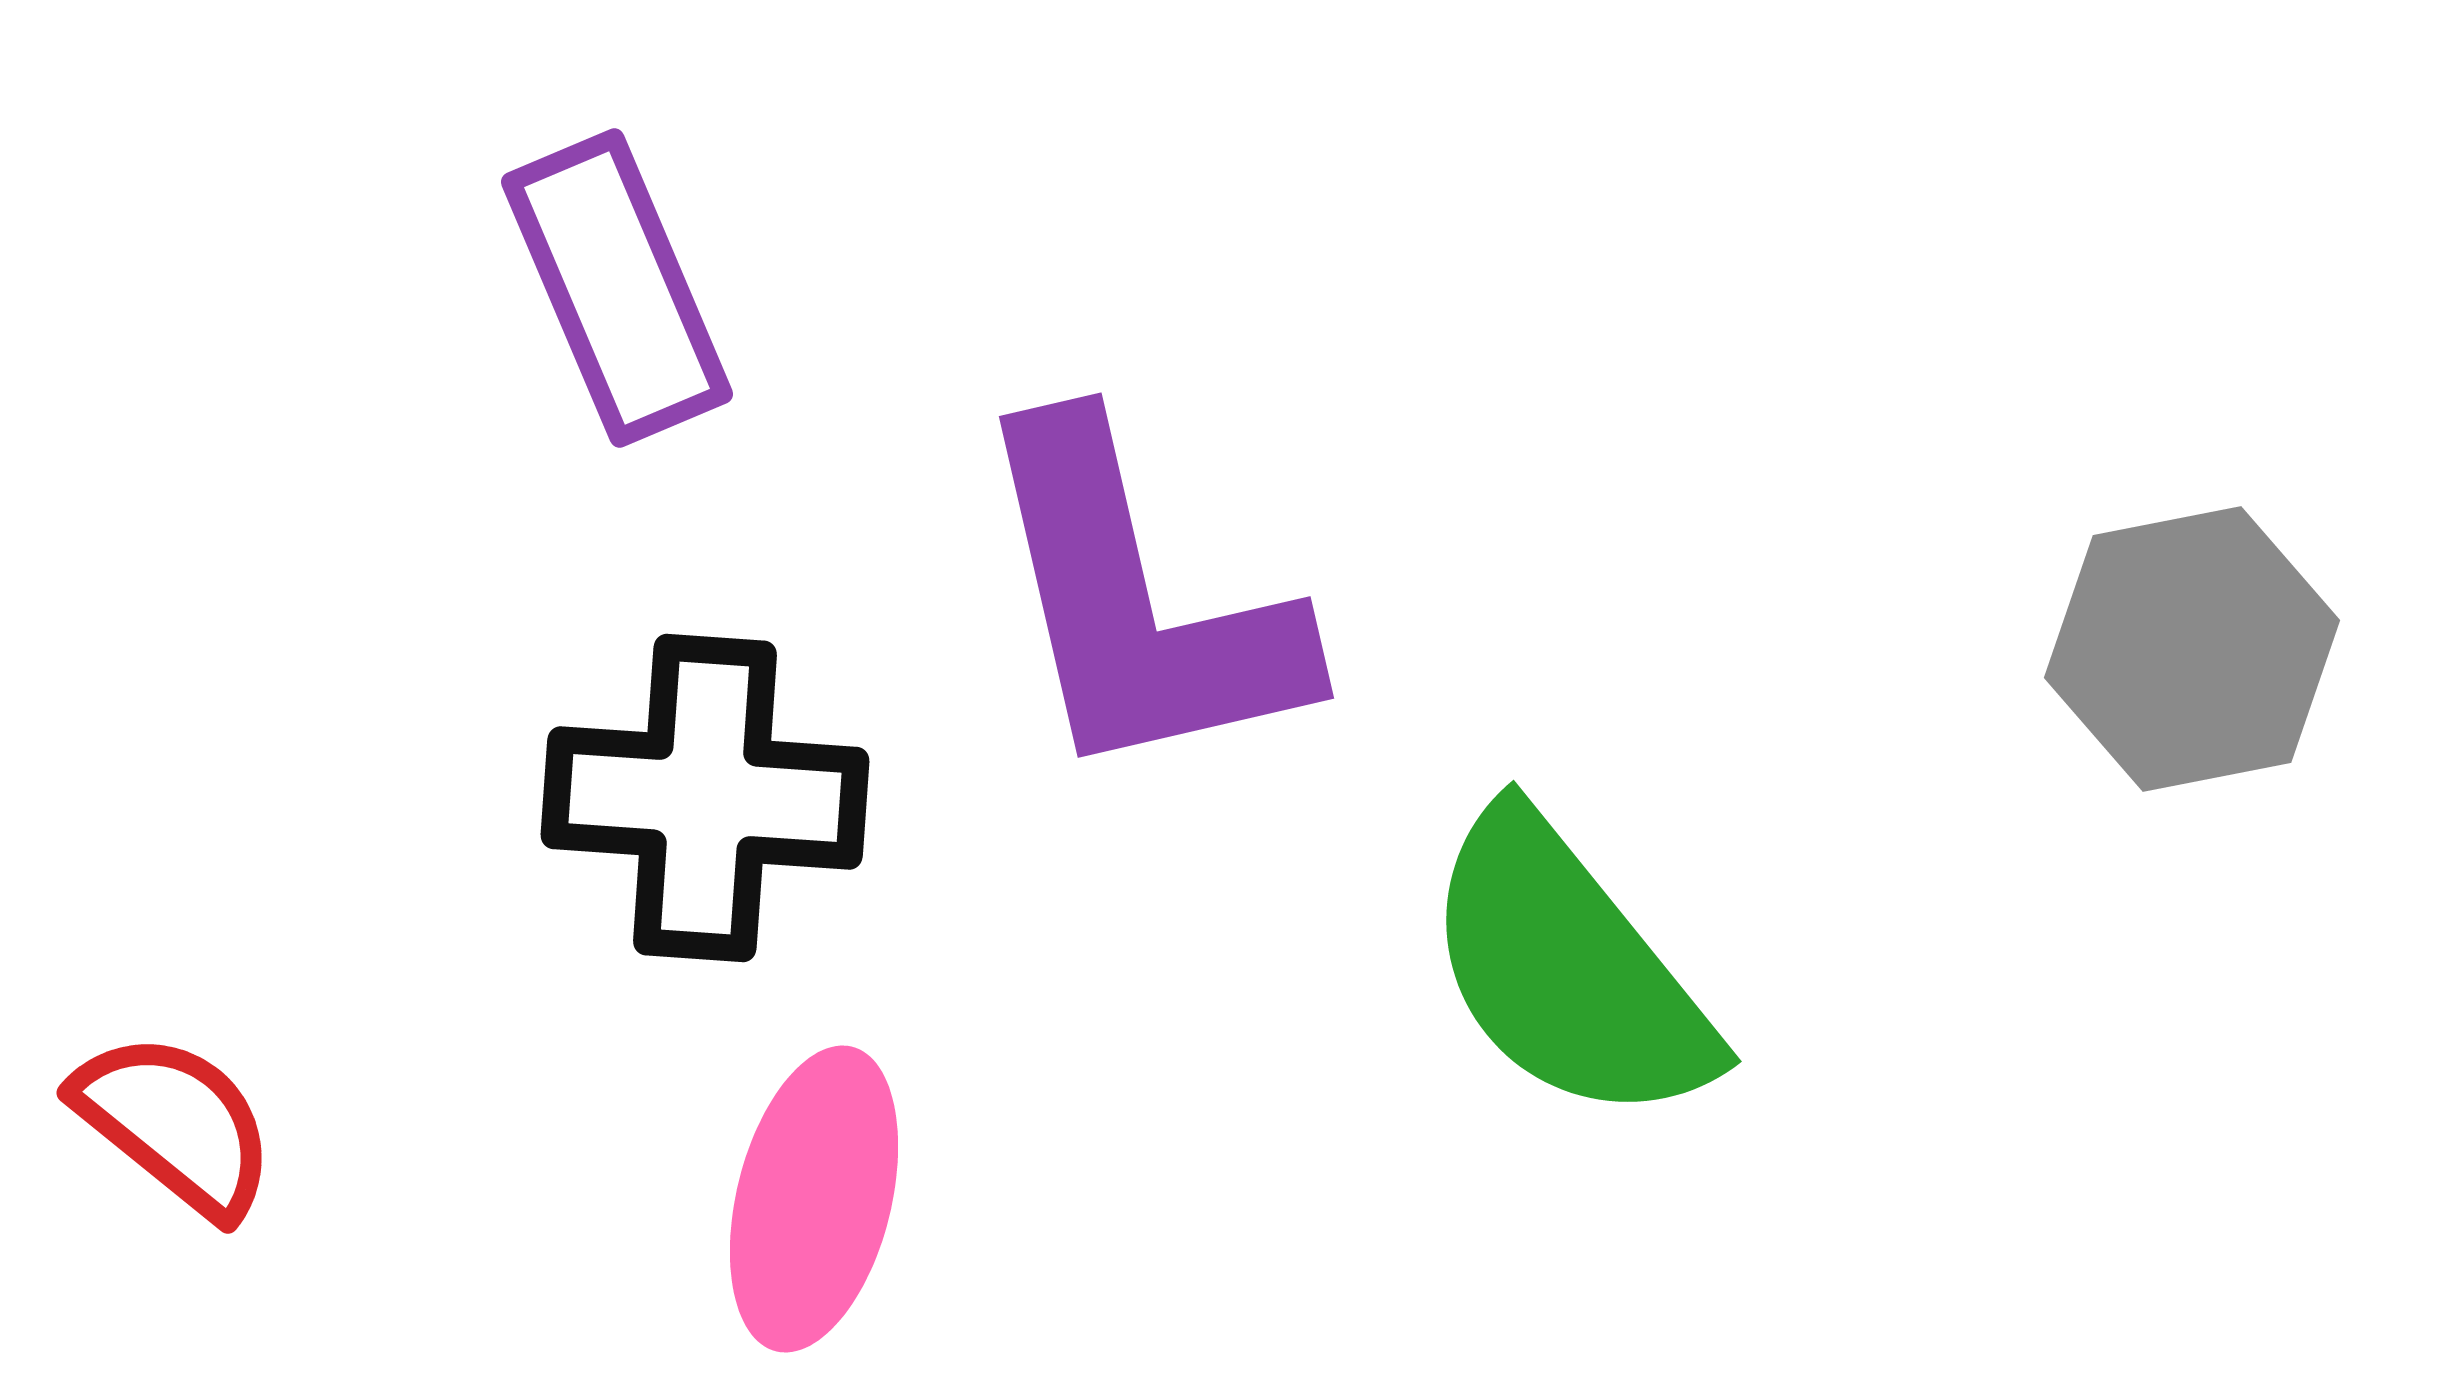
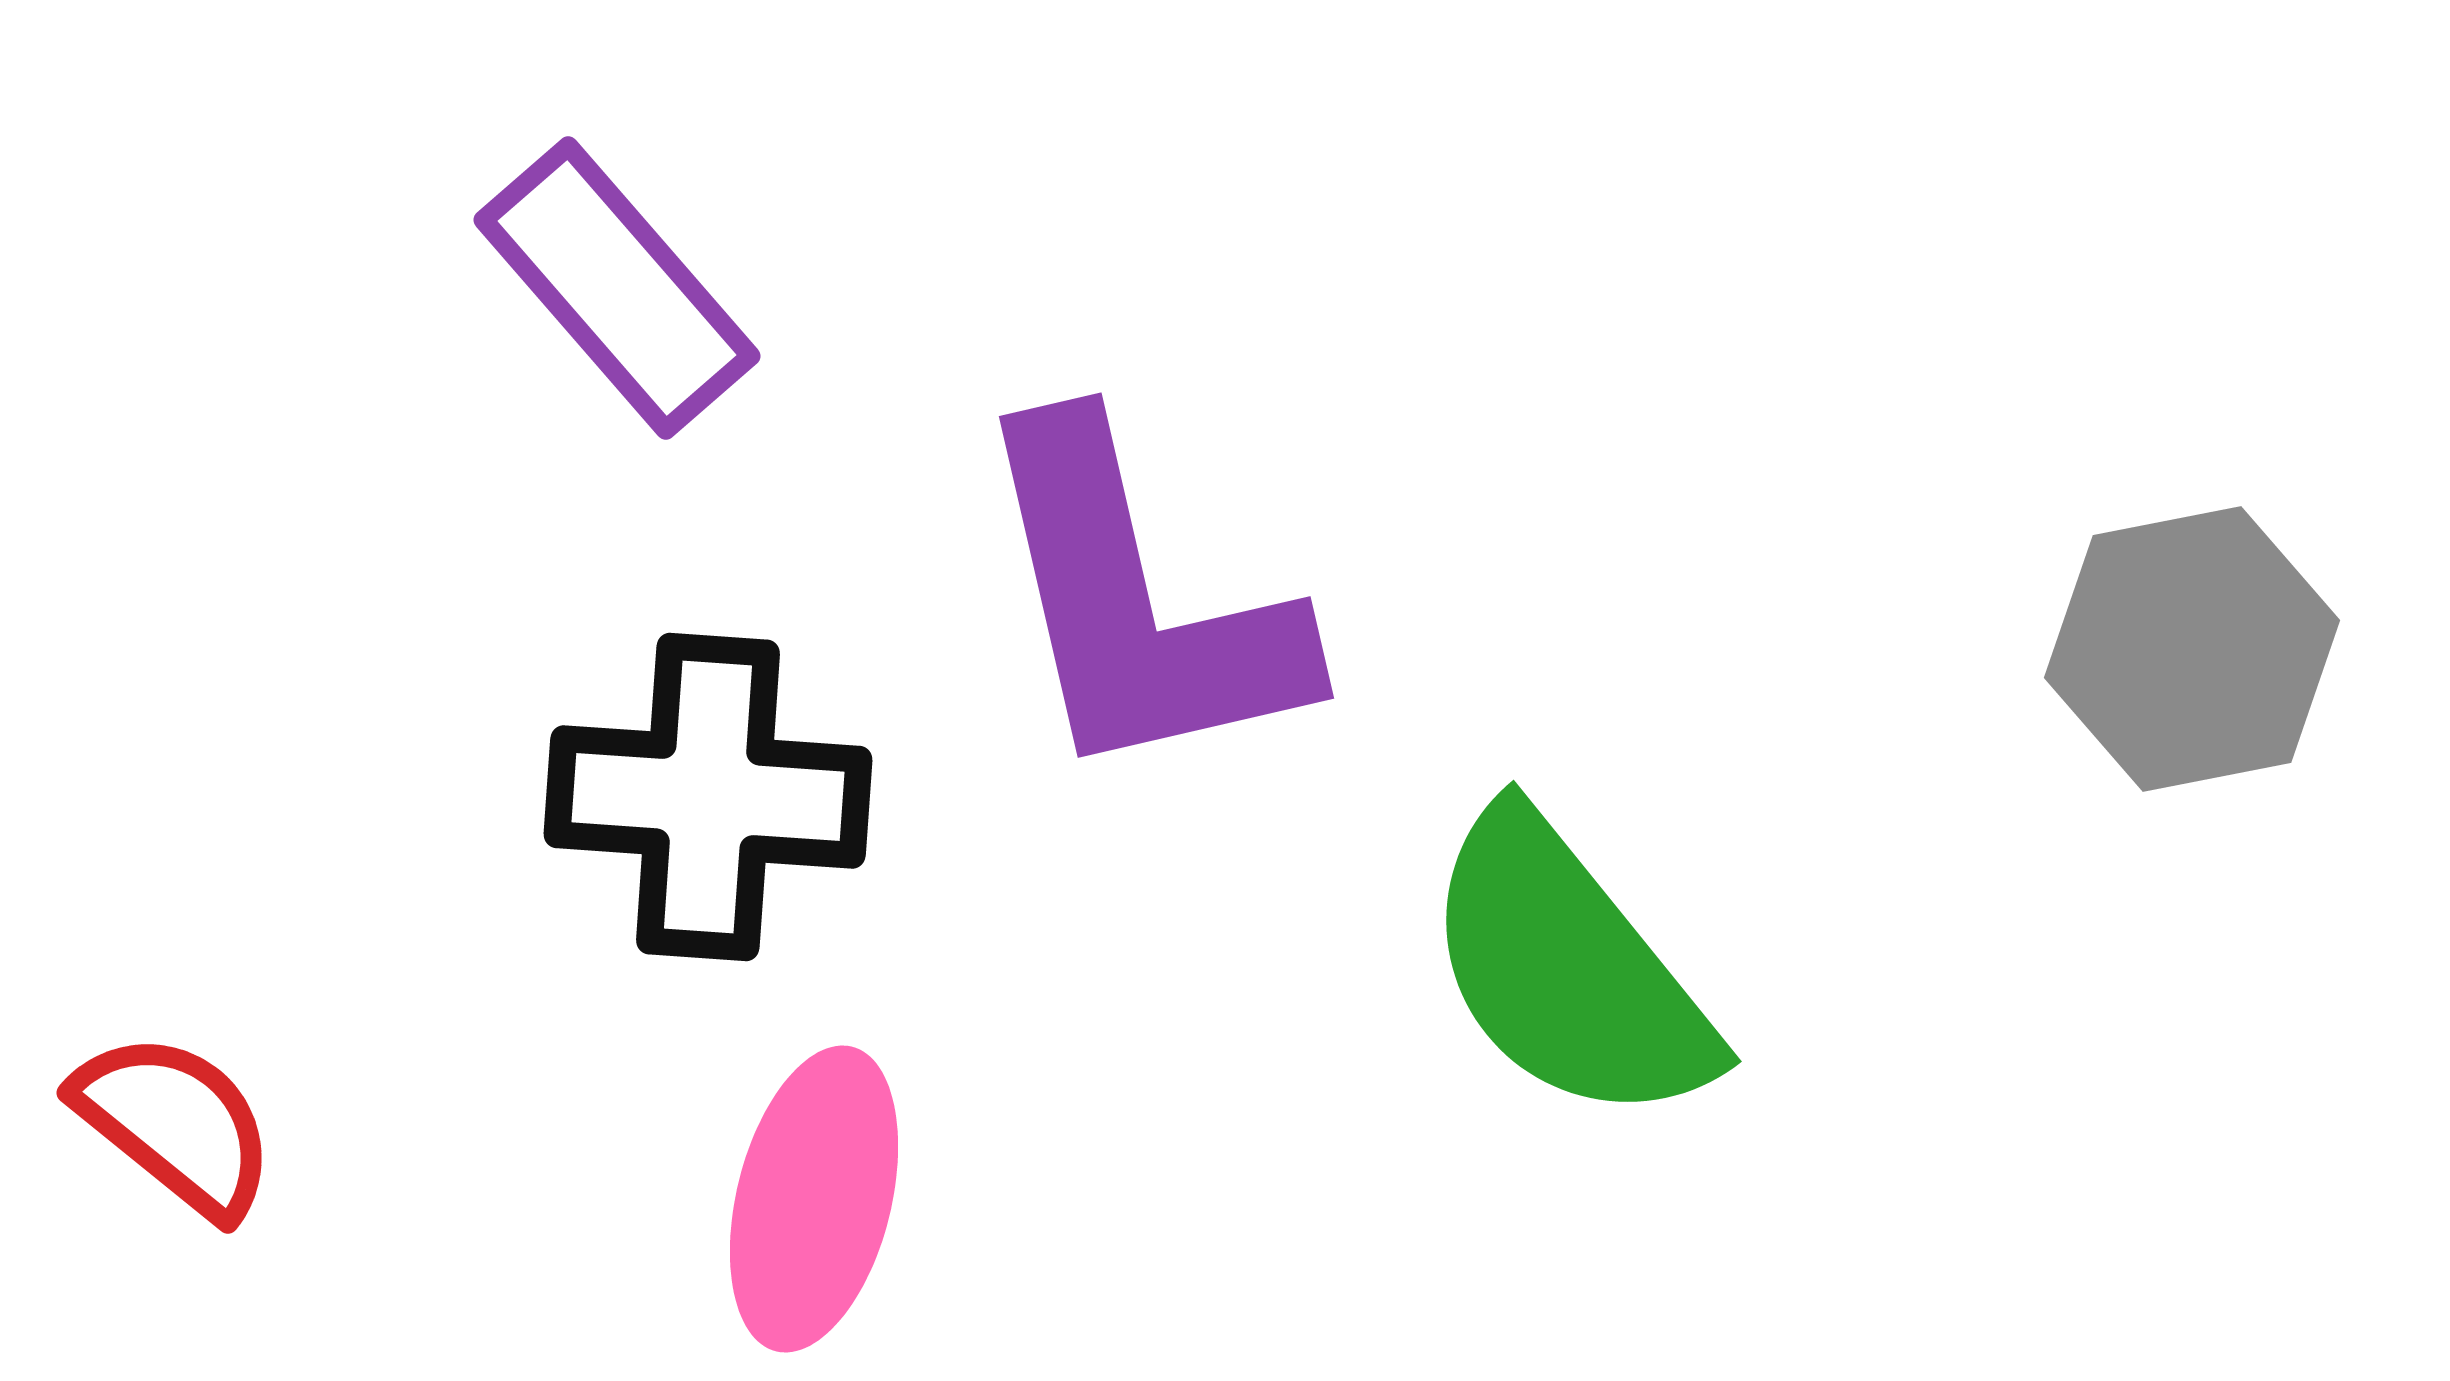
purple rectangle: rotated 18 degrees counterclockwise
black cross: moved 3 px right, 1 px up
